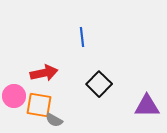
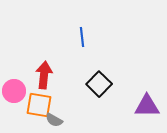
red arrow: moved 2 px down; rotated 72 degrees counterclockwise
pink circle: moved 5 px up
